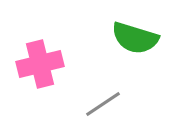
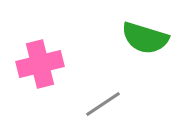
green semicircle: moved 10 px right
